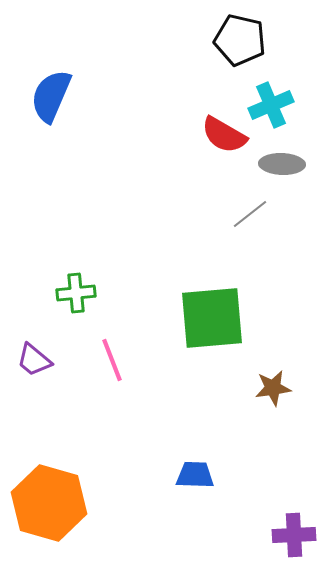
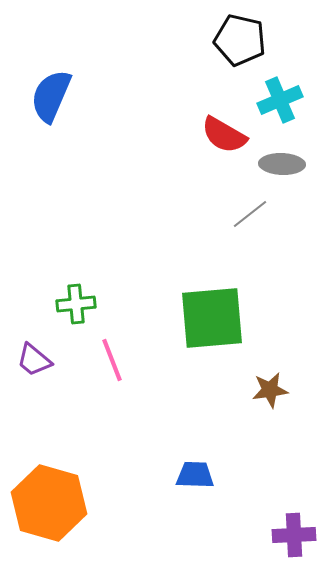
cyan cross: moved 9 px right, 5 px up
green cross: moved 11 px down
brown star: moved 3 px left, 2 px down
